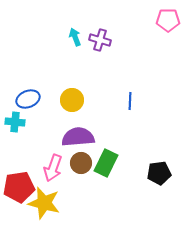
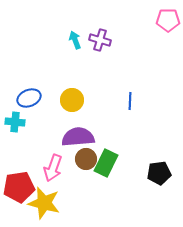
cyan arrow: moved 3 px down
blue ellipse: moved 1 px right, 1 px up
brown circle: moved 5 px right, 4 px up
